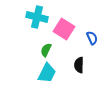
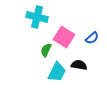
pink square: moved 8 px down
blue semicircle: rotated 72 degrees clockwise
black semicircle: rotated 98 degrees clockwise
cyan trapezoid: moved 10 px right, 1 px up
